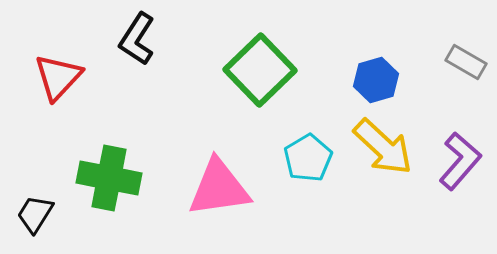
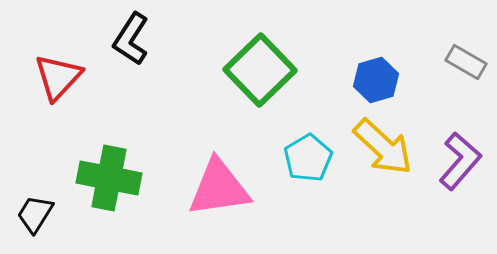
black L-shape: moved 6 px left
